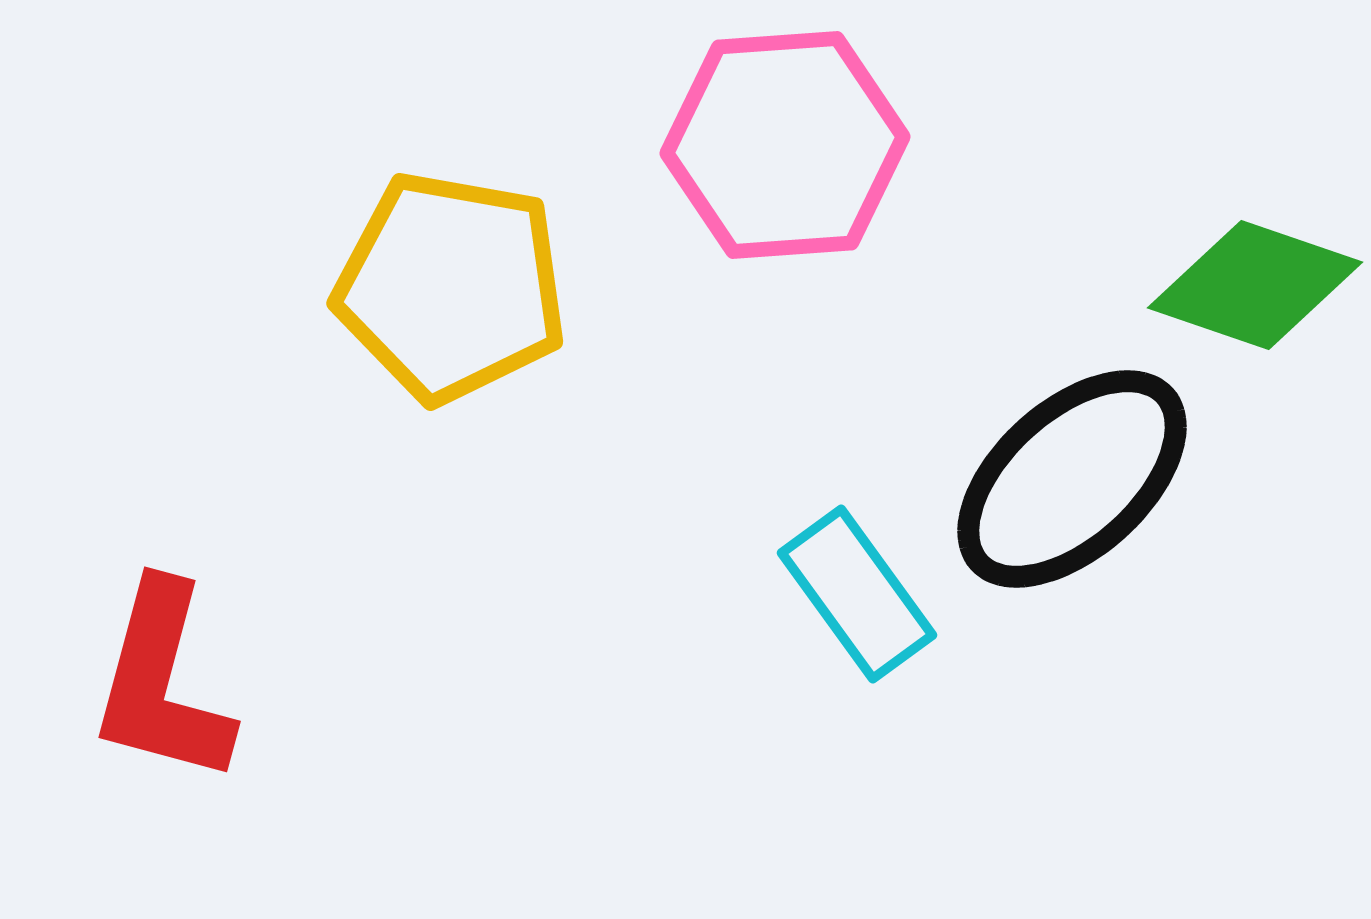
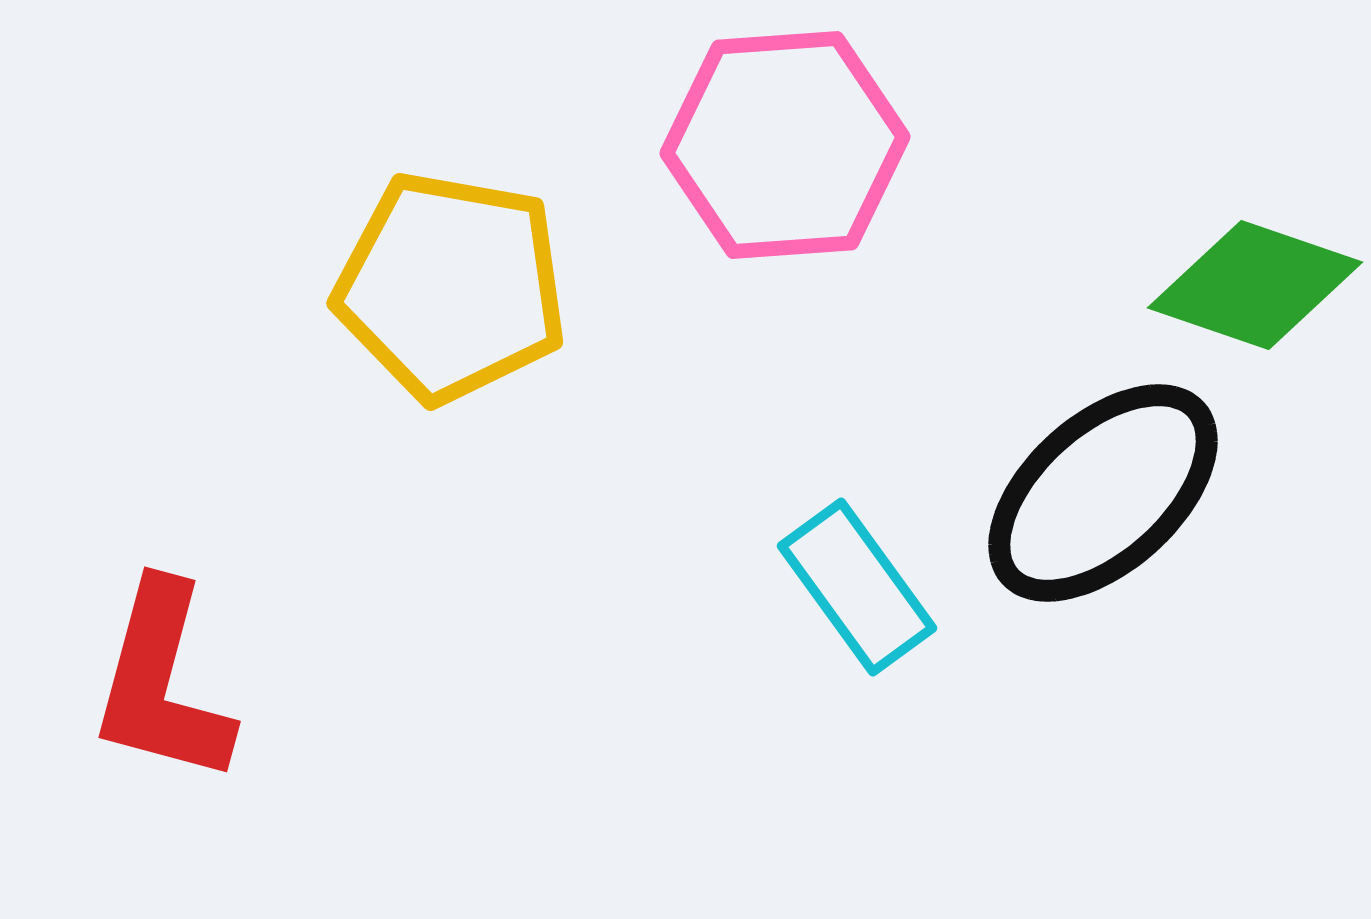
black ellipse: moved 31 px right, 14 px down
cyan rectangle: moved 7 px up
